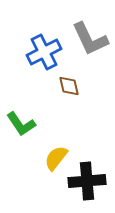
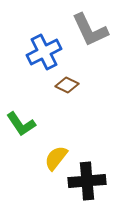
gray L-shape: moved 9 px up
brown diamond: moved 2 px left, 1 px up; rotated 50 degrees counterclockwise
